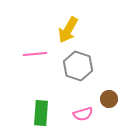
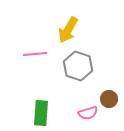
pink semicircle: moved 5 px right, 1 px up
